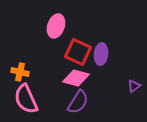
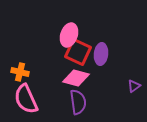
pink ellipse: moved 13 px right, 9 px down
purple semicircle: rotated 40 degrees counterclockwise
